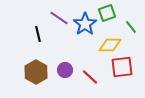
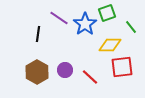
black line: rotated 21 degrees clockwise
brown hexagon: moved 1 px right
